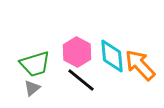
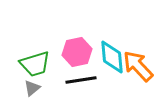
pink hexagon: rotated 20 degrees clockwise
cyan diamond: moved 1 px down
orange arrow: moved 2 px left, 1 px down
black line: rotated 48 degrees counterclockwise
